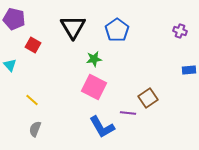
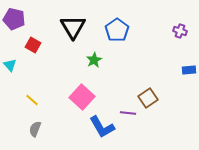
green star: moved 1 px down; rotated 21 degrees counterclockwise
pink square: moved 12 px left, 10 px down; rotated 15 degrees clockwise
